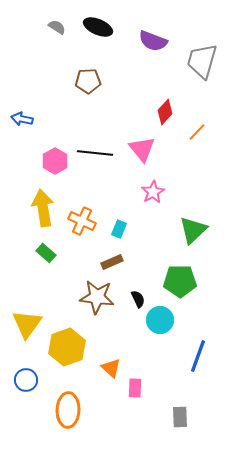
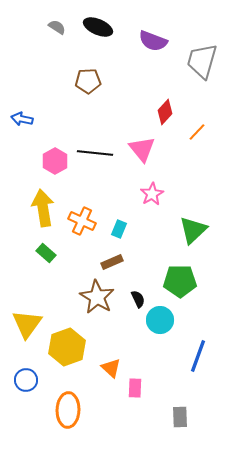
pink star: moved 1 px left, 2 px down
brown star: rotated 24 degrees clockwise
